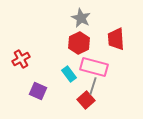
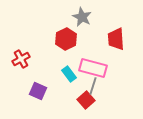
gray star: moved 1 px right, 1 px up
red hexagon: moved 13 px left, 4 px up
pink rectangle: moved 1 px left, 1 px down
